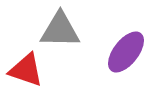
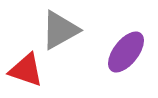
gray triangle: rotated 30 degrees counterclockwise
